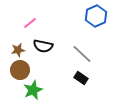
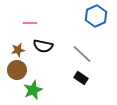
pink line: rotated 40 degrees clockwise
brown circle: moved 3 px left
